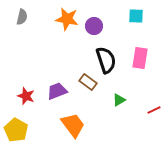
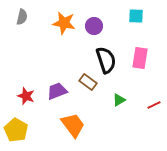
orange star: moved 3 px left, 4 px down
red line: moved 5 px up
